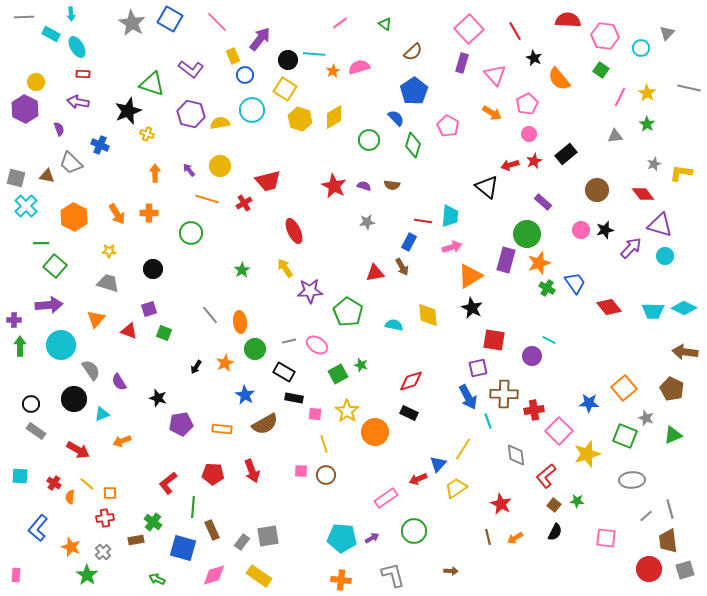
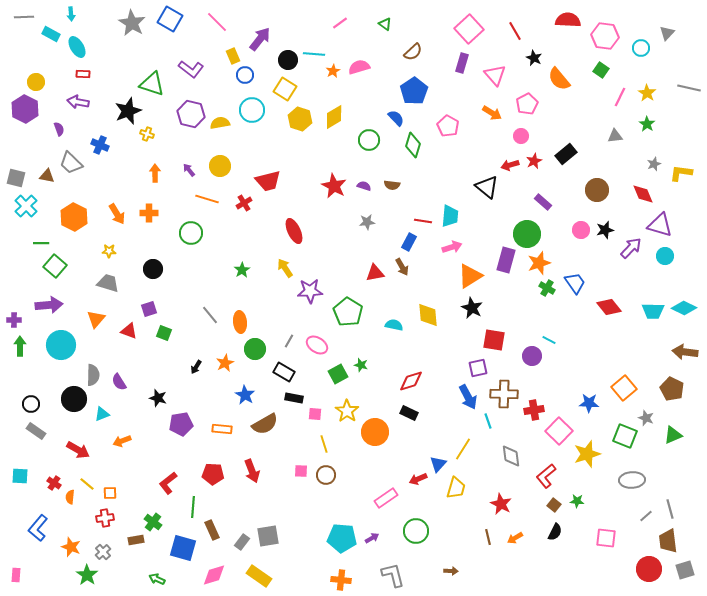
pink circle at (529, 134): moved 8 px left, 2 px down
red diamond at (643, 194): rotated 15 degrees clockwise
gray line at (289, 341): rotated 48 degrees counterclockwise
gray semicircle at (91, 370): moved 2 px right, 5 px down; rotated 35 degrees clockwise
gray diamond at (516, 455): moved 5 px left, 1 px down
yellow trapezoid at (456, 488): rotated 140 degrees clockwise
green circle at (414, 531): moved 2 px right
